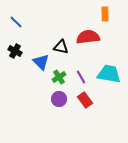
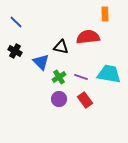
purple line: rotated 40 degrees counterclockwise
